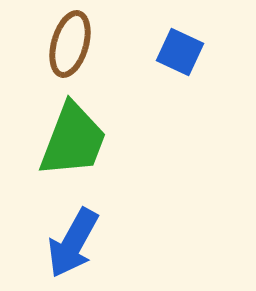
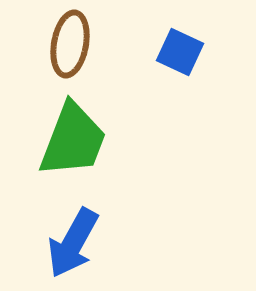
brown ellipse: rotated 6 degrees counterclockwise
